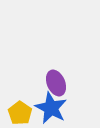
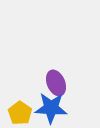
blue star: rotated 24 degrees counterclockwise
